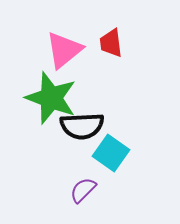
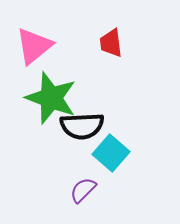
pink triangle: moved 30 px left, 4 px up
cyan square: rotated 6 degrees clockwise
